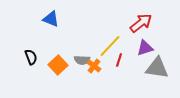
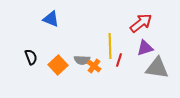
yellow line: rotated 45 degrees counterclockwise
